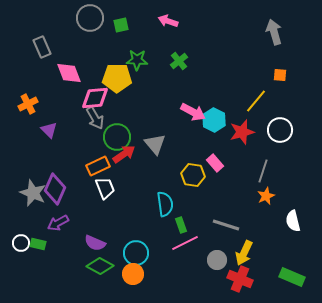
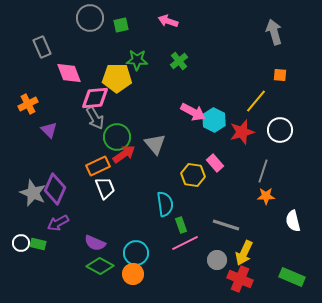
orange star at (266, 196): rotated 24 degrees clockwise
